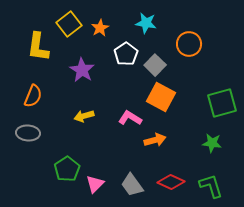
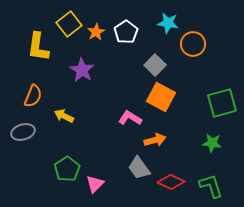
cyan star: moved 22 px right
orange star: moved 4 px left, 4 px down
orange circle: moved 4 px right
white pentagon: moved 22 px up
yellow arrow: moved 20 px left; rotated 42 degrees clockwise
gray ellipse: moved 5 px left, 1 px up; rotated 20 degrees counterclockwise
gray trapezoid: moved 7 px right, 17 px up
